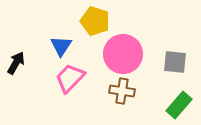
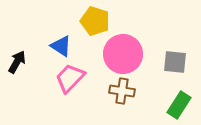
blue triangle: rotated 30 degrees counterclockwise
black arrow: moved 1 px right, 1 px up
green rectangle: rotated 8 degrees counterclockwise
